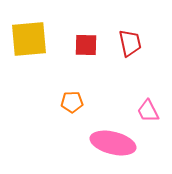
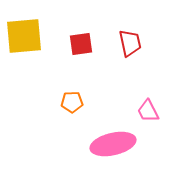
yellow square: moved 5 px left, 3 px up
red square: moved 5 px left, 1 px up; rotated 10 degrees counterclockwise
pink ellipse: moved 1 px down; rotated 27 degrees counterclockwise
